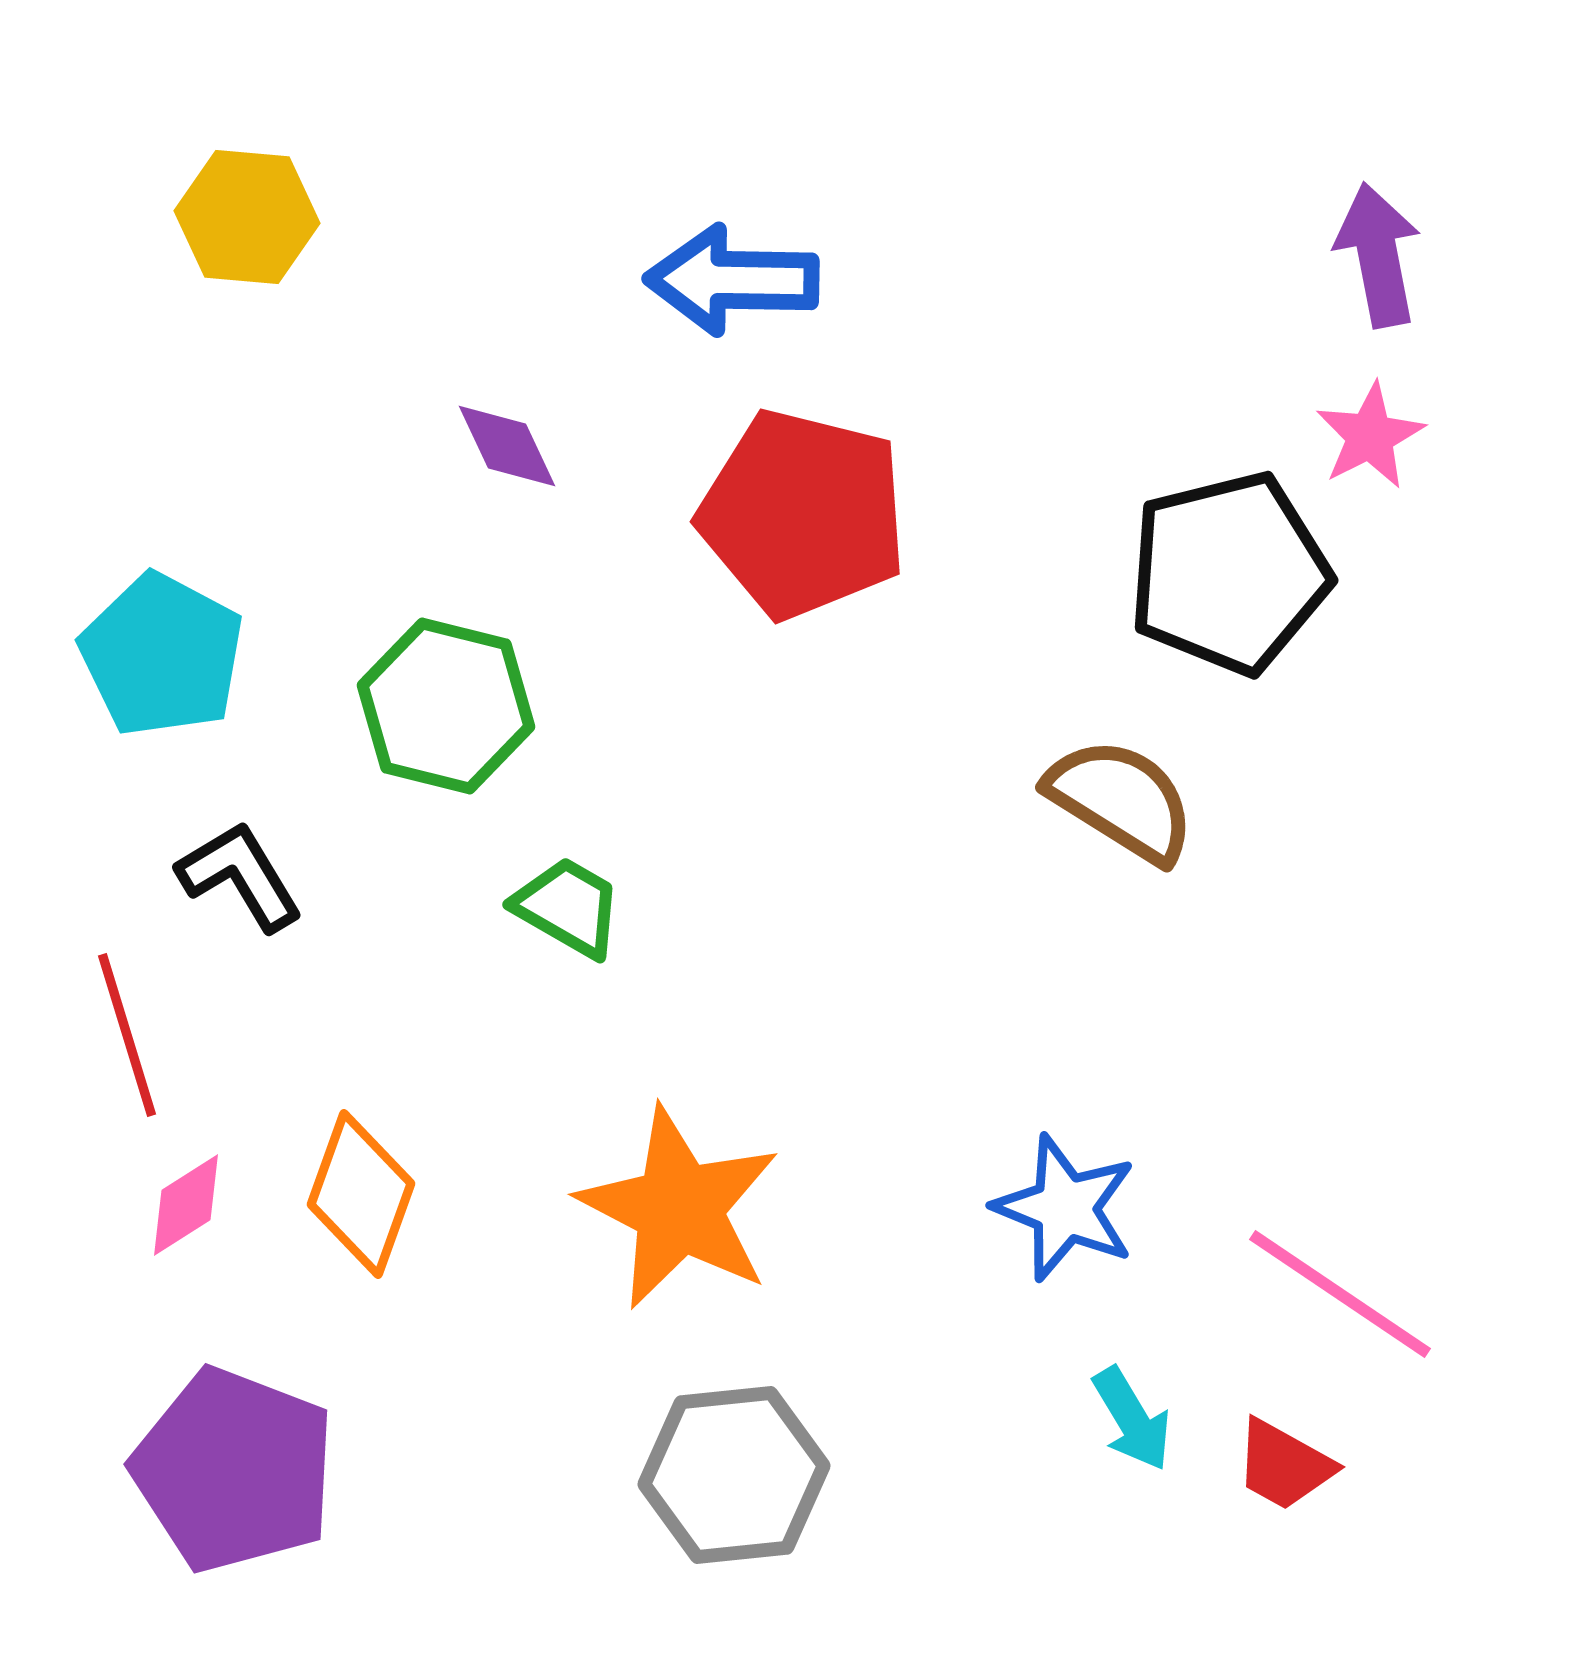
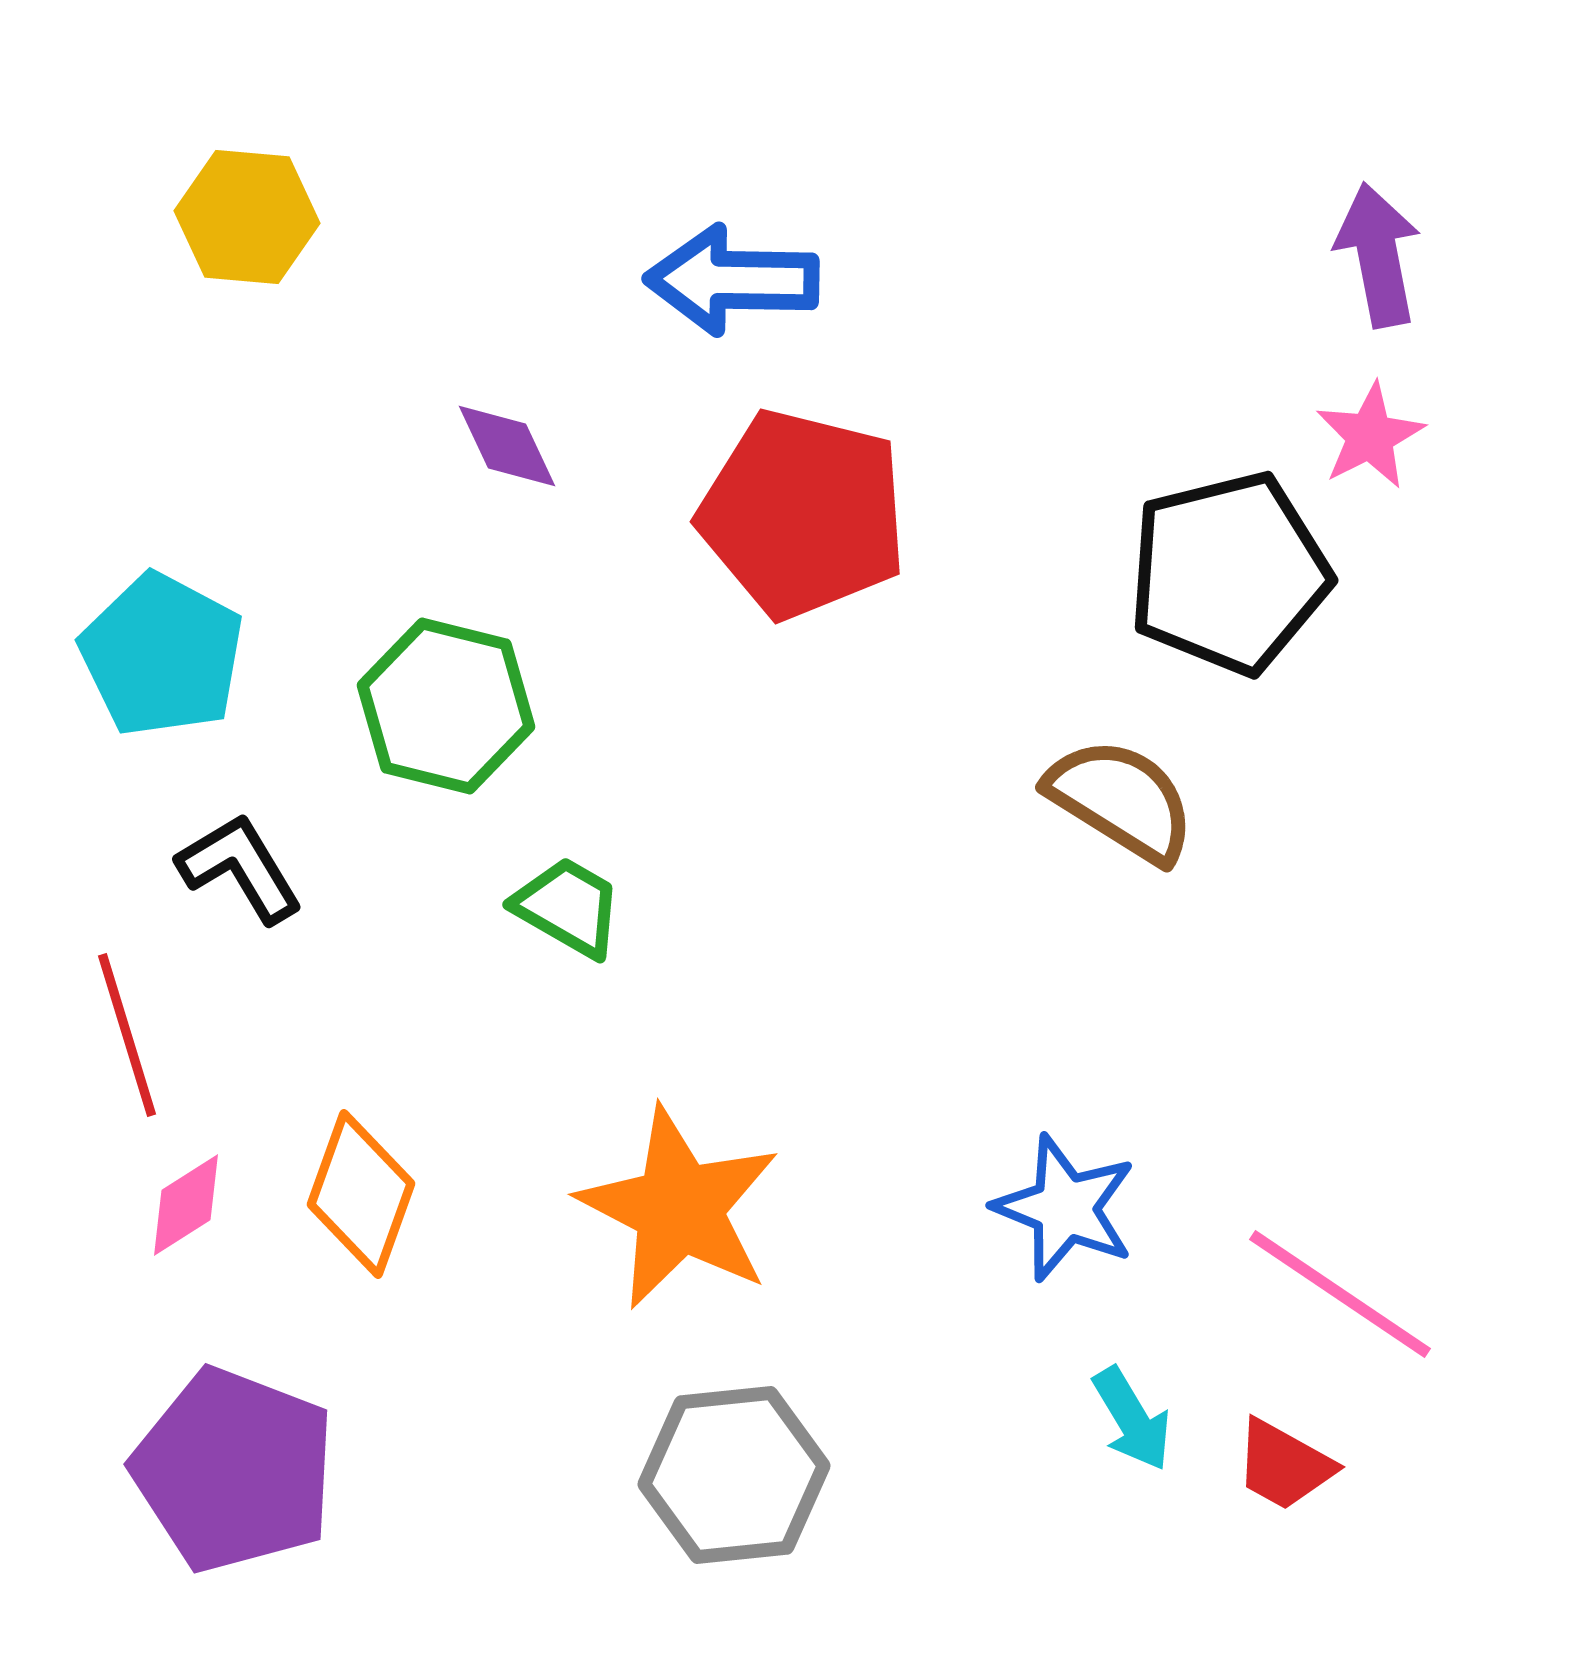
black L-shape: moved 8 px up
